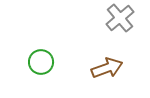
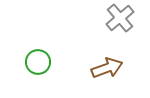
green circle: moved 3 px left
